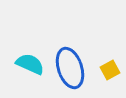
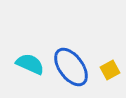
blue ellipse: moved 1 px right, 1 px up; rotated 18 degrees counterclockwise
